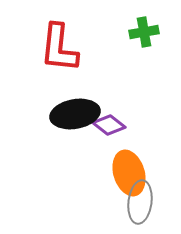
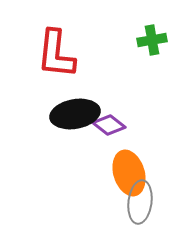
green cross: moved 8 px right, 8 px down
red L-shape: moved 3 px left, 6 px down
